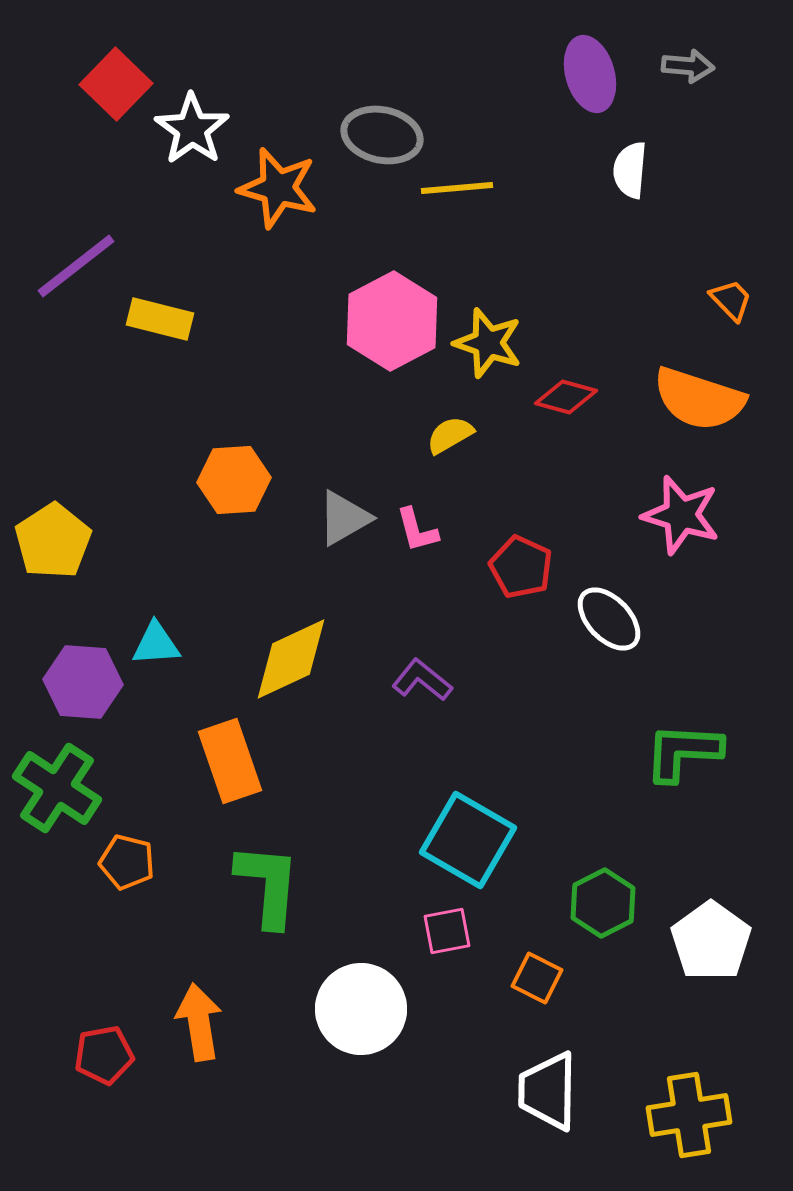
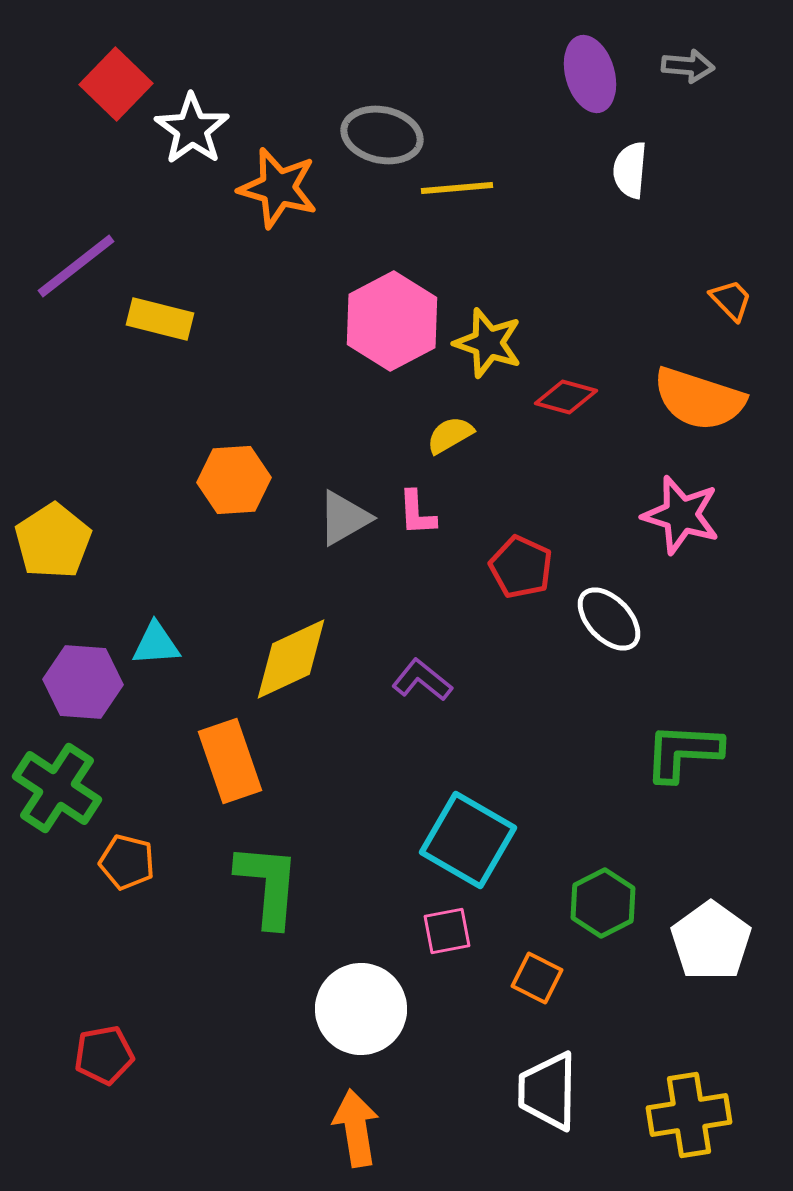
pink L-shape at (417, 530): moved 17 px up; rotated 12 degrees clockwise
orange arrow at (199, 1022): moved 157 px right, 106 px down
